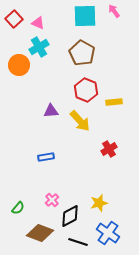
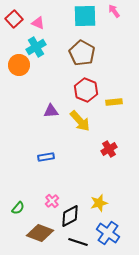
cyan cross: moved 3 px left
pink cross: moved 1 px down
